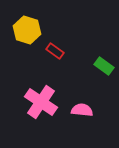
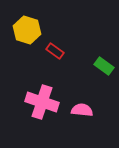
pink cross: moved 1 px right; rotated 16 degrees counterclockwise
